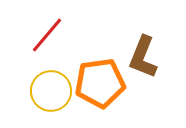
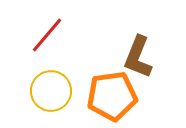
brown L-shape: moved 5 px left
orange pentagon: moved 12 px right, 13 px down
